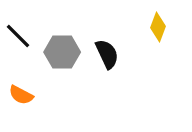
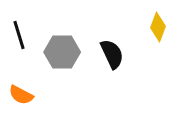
black line: moved 1 px right, 1 px up; rotated 28 degrees clockwise
black semicircle: moved 5 px right
